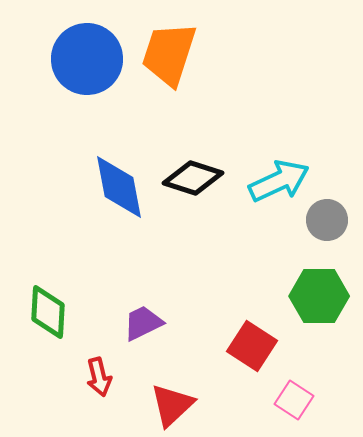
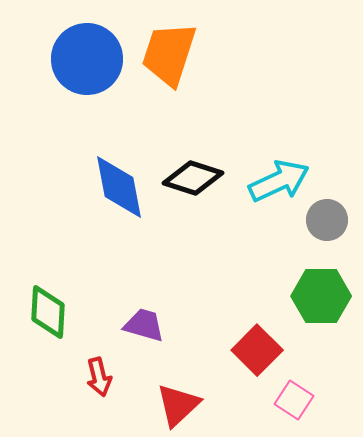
green hexagon: moved 2 px right
purple trapezoid: moved 1 px right, 2 px down; rotated 42 degrees clockwise
red square: moved 5 px right, 4 px down; rotated 12 degrees clockwise
red triangle: moved 6 px right
